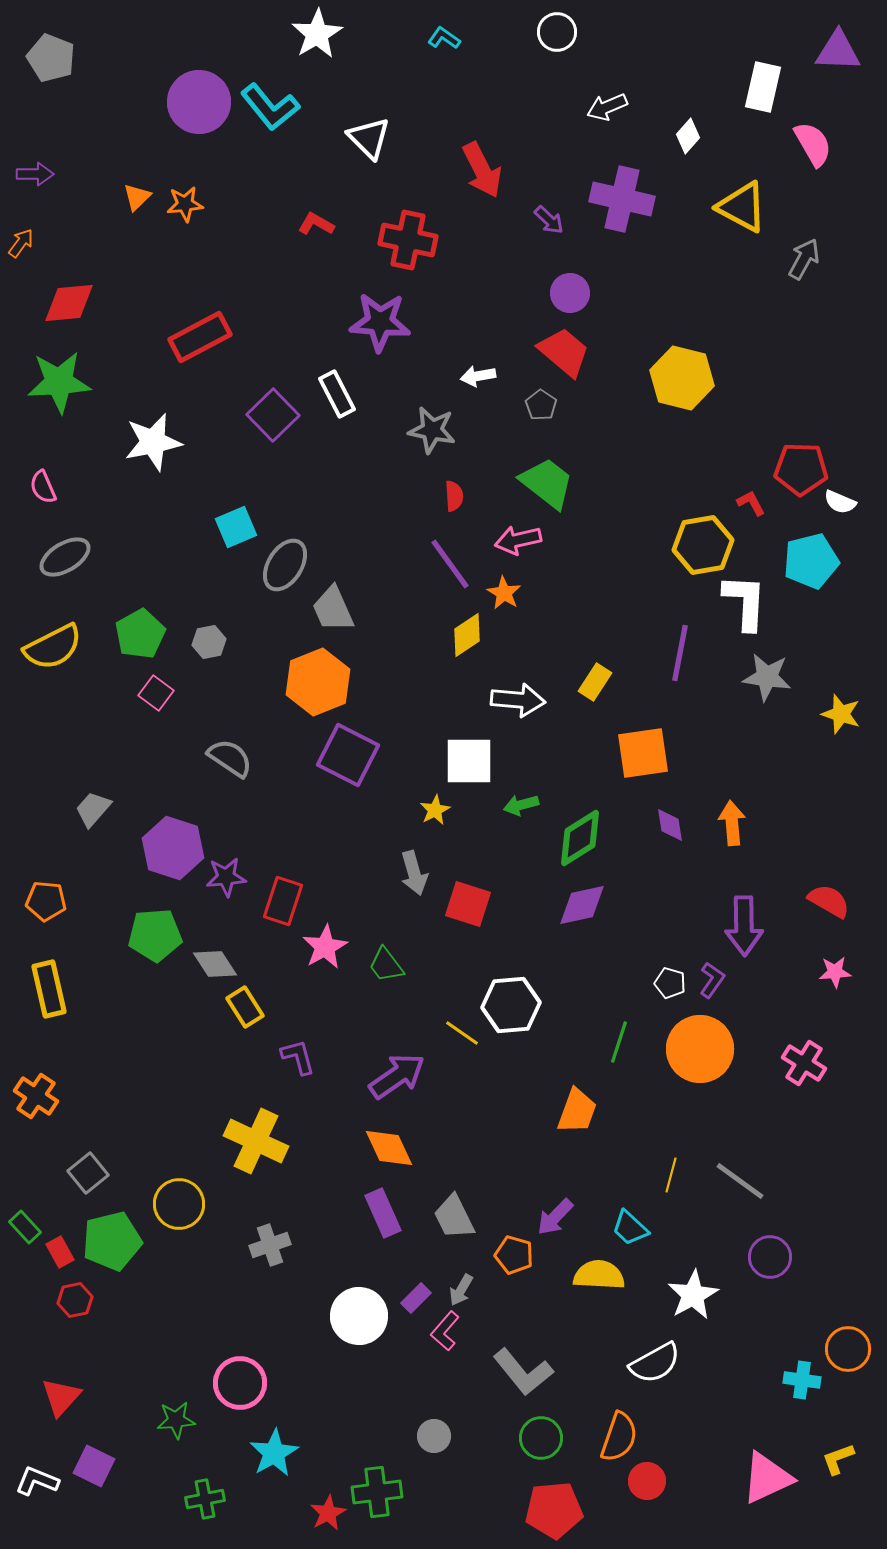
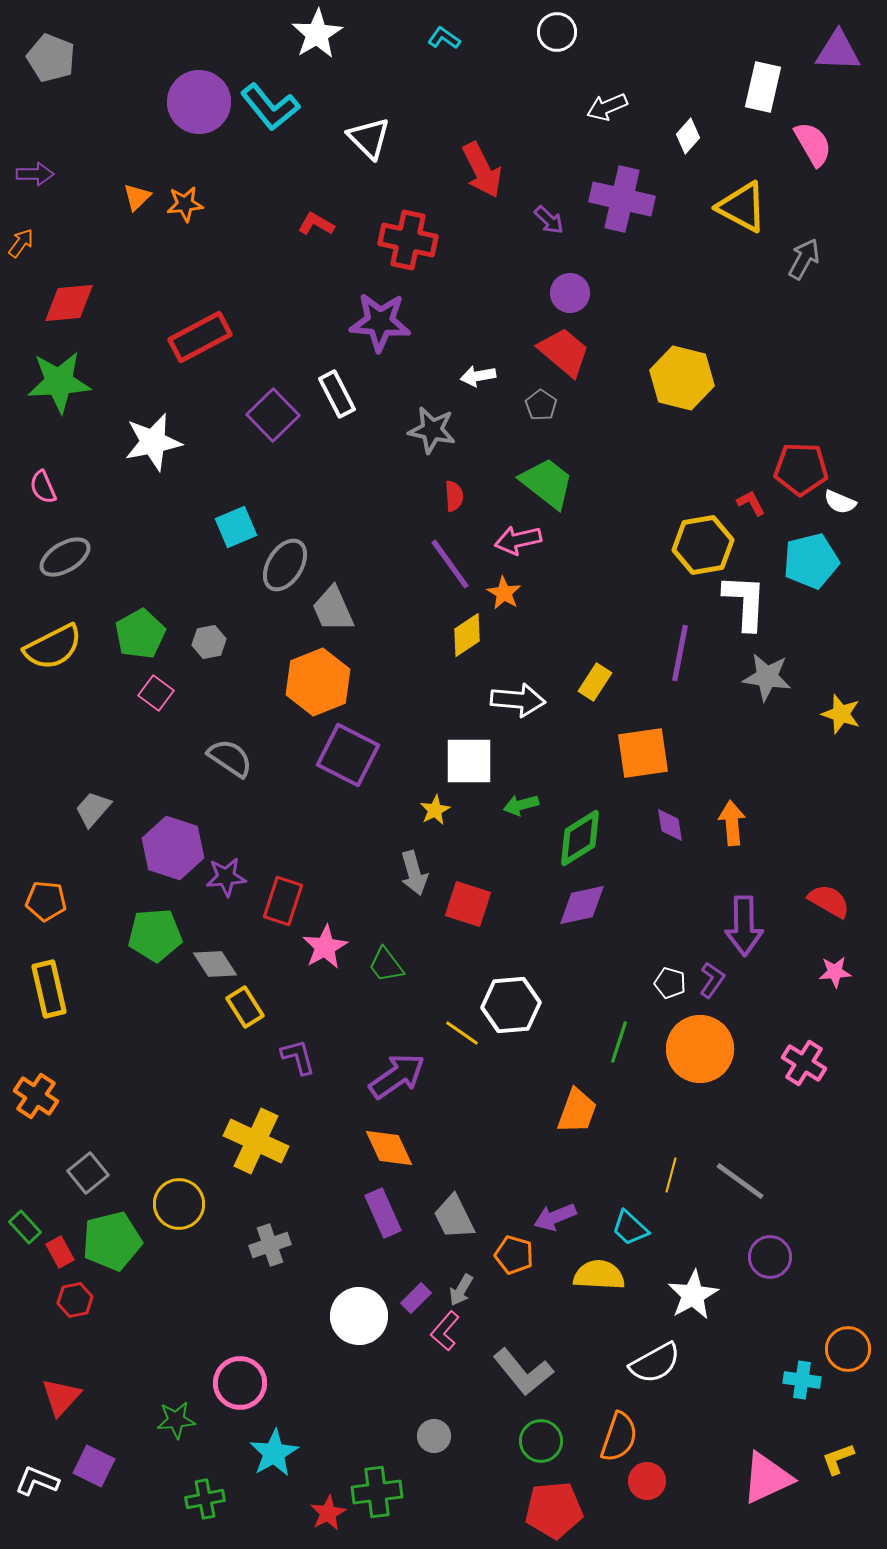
purple arrow at (555, 1217): rotated 24 degrees clockwise
green circle at (541, 1438): moved 3 px down
